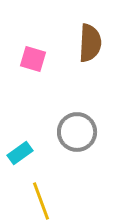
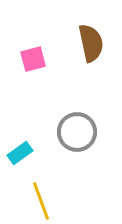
brown semicircle: moved 1 px right; rotated 15 degrees counterclockwise
pink square: rotated 32 degrees counterclockwise
